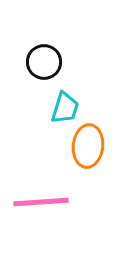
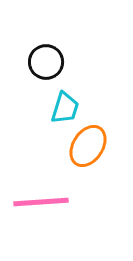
black circle: moved 2 px right
orange ellipse: rotated 27 degrees clockwise
